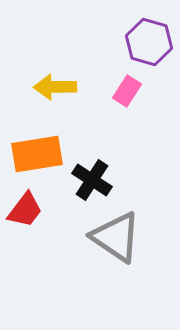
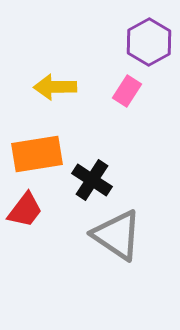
purple hexagon: rotated 15 degrees clockwise
gray triangle: moved 1 px right, 2 px up
